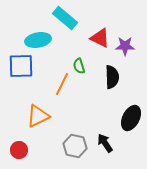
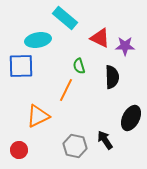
orange line: moved 4 px right, 6 px down
black arrow: moved 3 px up
